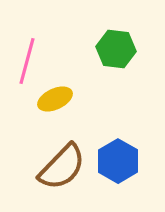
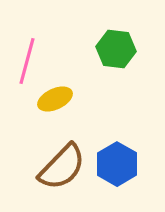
blue hexagon: moved 1 px left, 3 px down
